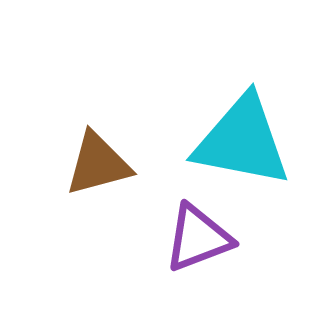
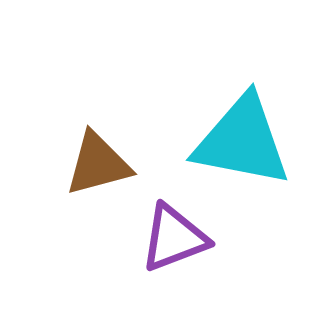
purple triangle: moved 24 px left
